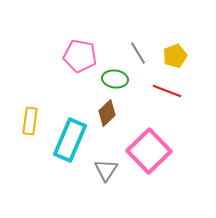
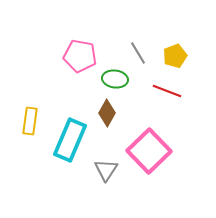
brown diamond: rotated 16 degrees counterclockwise
